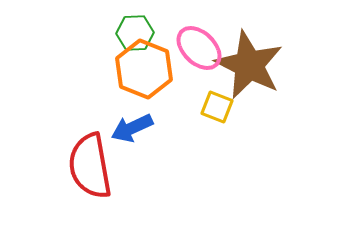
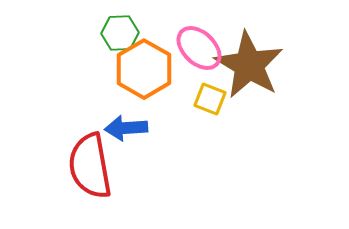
green hexagon: moved 15 px left
brown star: rotated 4 degrees clockwise
orange hexagon: rotated 8 degrees clockwise
yellow square: moved 7 px left, 8 px up
blue arrow: moved 6 px left; rotated 21 degrees clockwise
